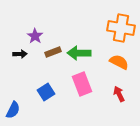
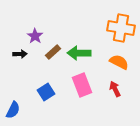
brown rectangle: rotated 21 degrees counterclockwise
pink rectangle: moved 1 px down
red arrow: moved 4 px left, 5 px up
